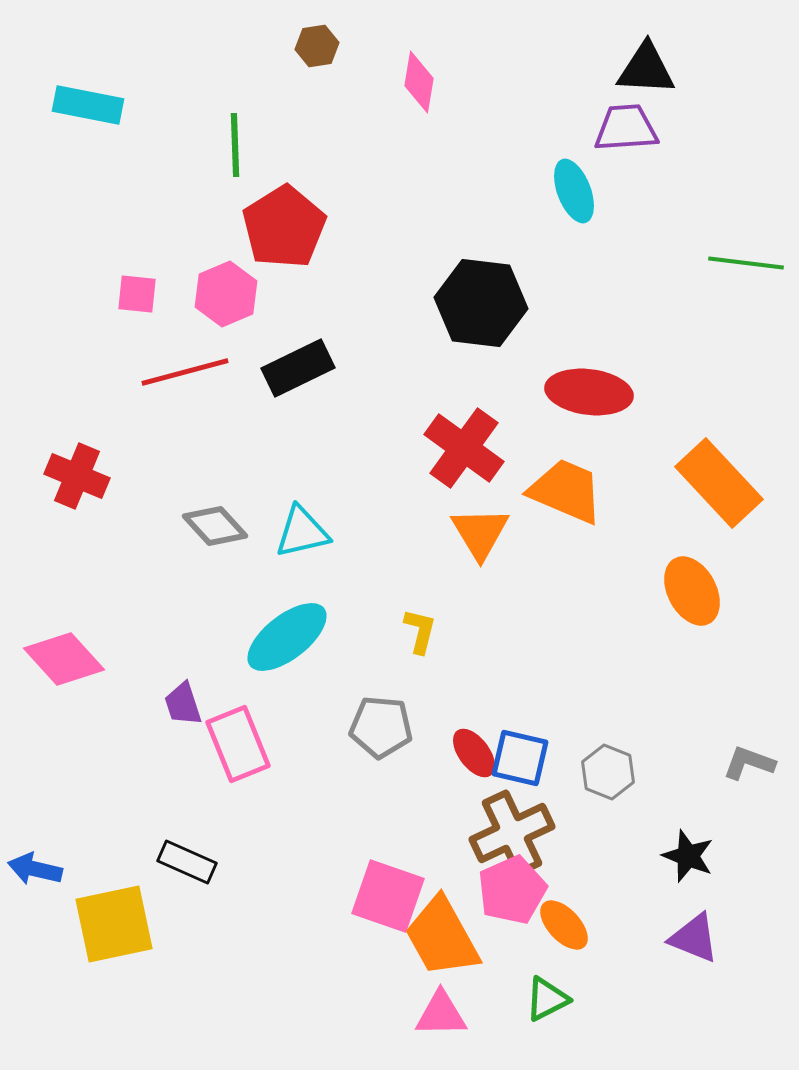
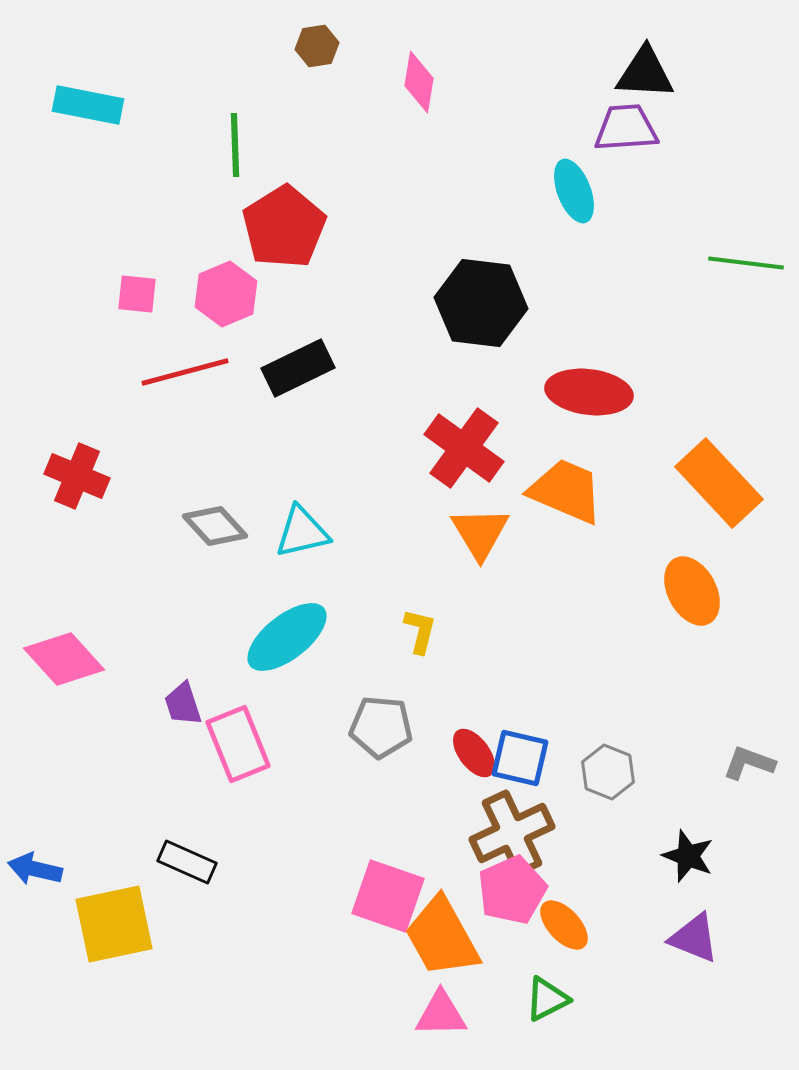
black triangle at (646, 69): moved 1 px left, 4 px down
